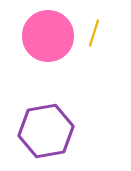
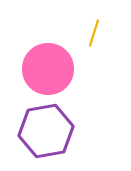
pink circle: moved 33 px down
